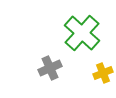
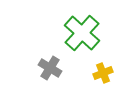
gray cross: rotated 35 degrees counterclockwise
